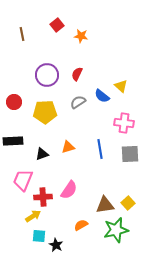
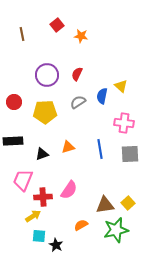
blue semicircle: rotated 63 degrees clockwise
